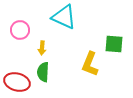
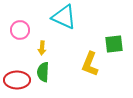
green square: rotated 12 degrees counterclockwise
red ellipse: moved 2 px up; rotated 15 degrees counterclockwise
